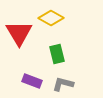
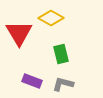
green rectangle: moved 4 px right
